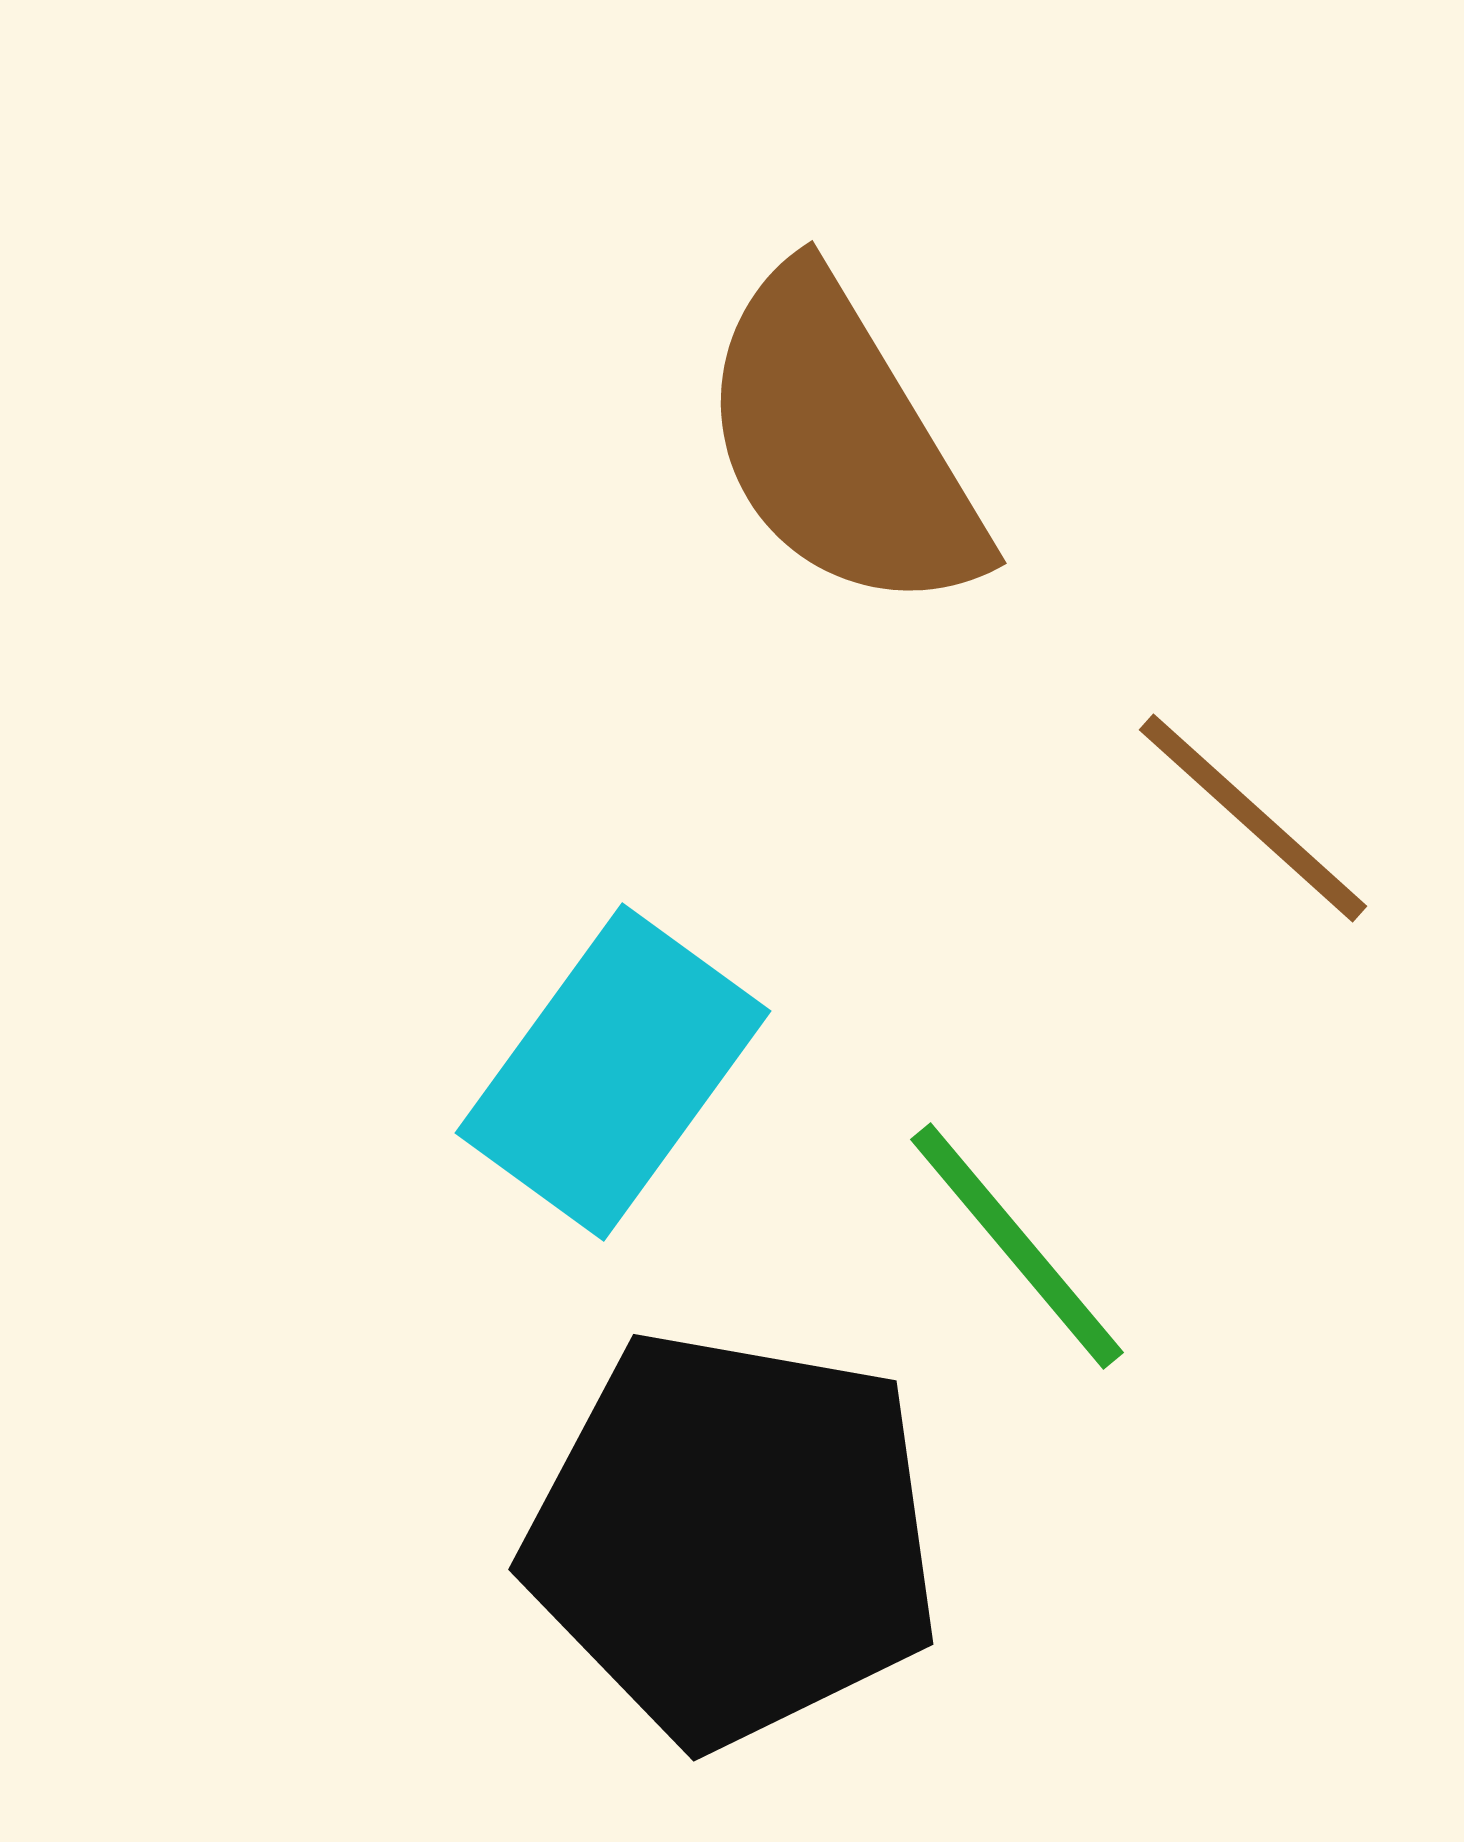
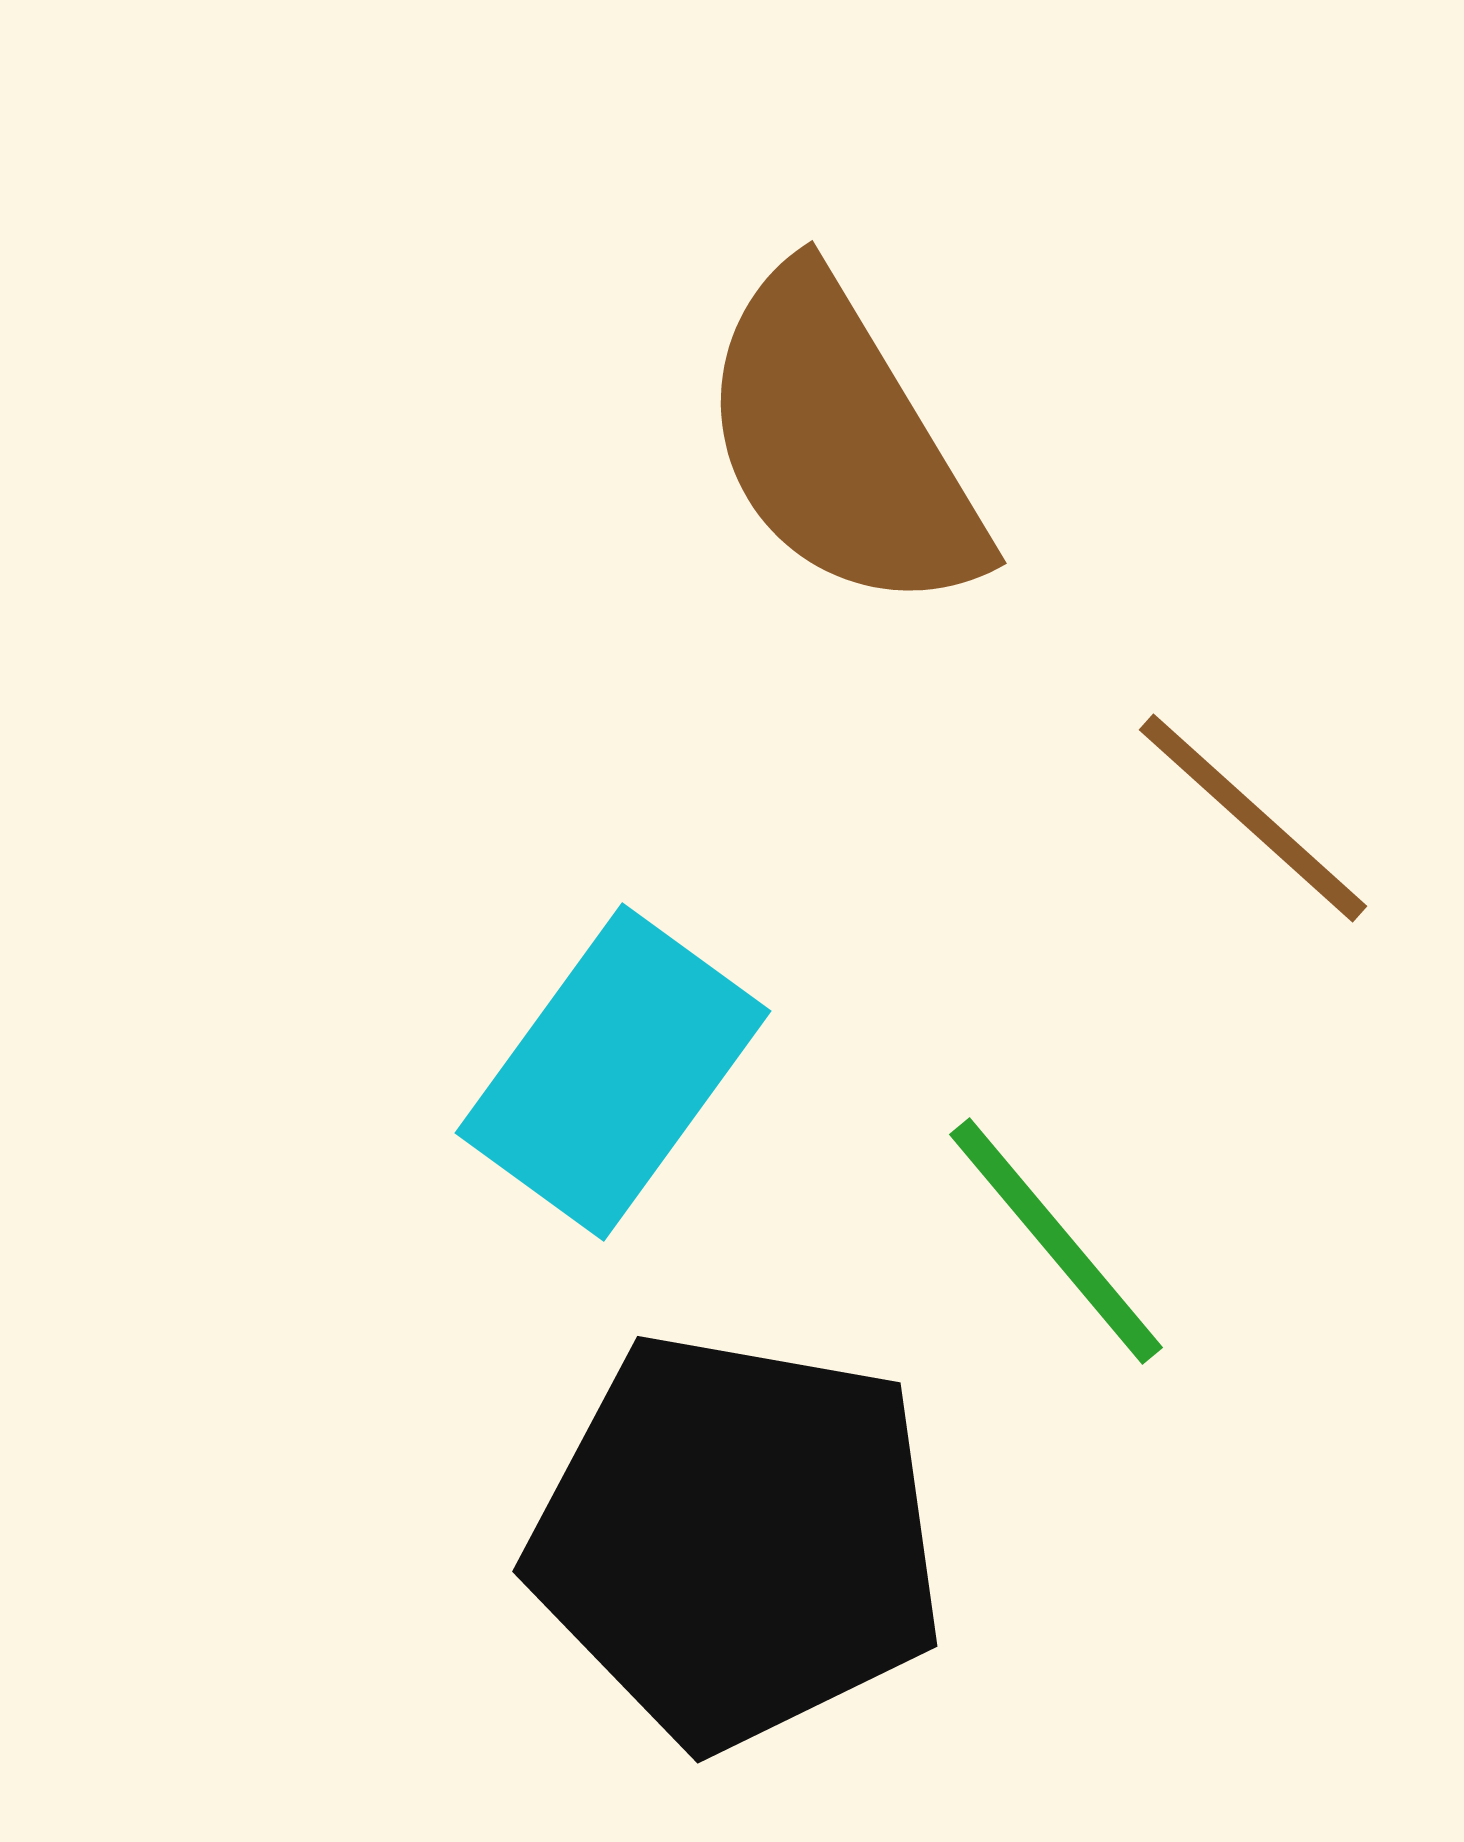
green line: moved 39 px right, 5 px up
black pentagon: moved 4 px right, 2 px down
